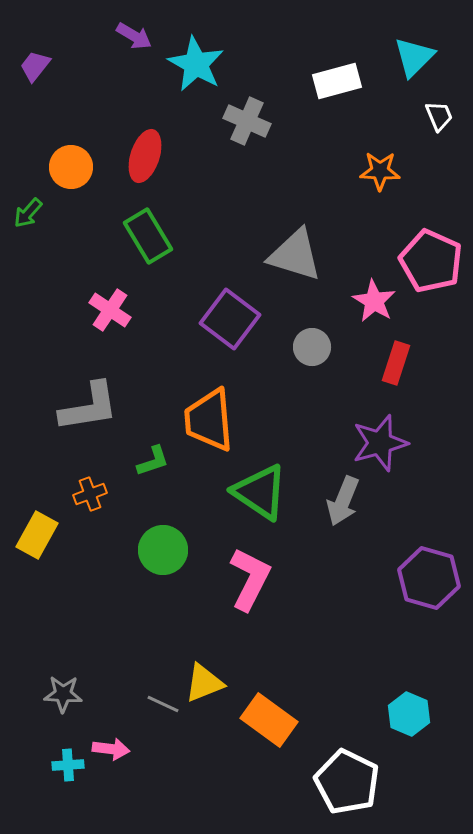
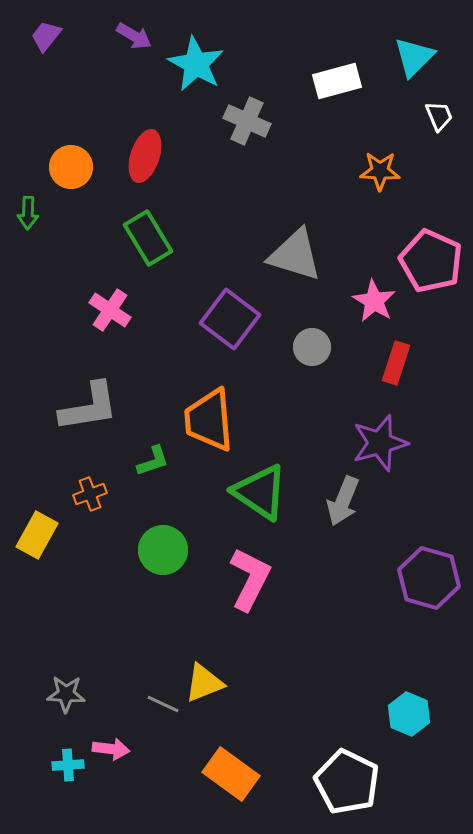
purple trapezoid: moved 11 px right, 30 px up
green arrow: rotated 40 degrees counterclockwise
green rectangle: moved 2 px down
gray star: moved 3 px right
orange rectangle: moved 38 px left, 54 px down
